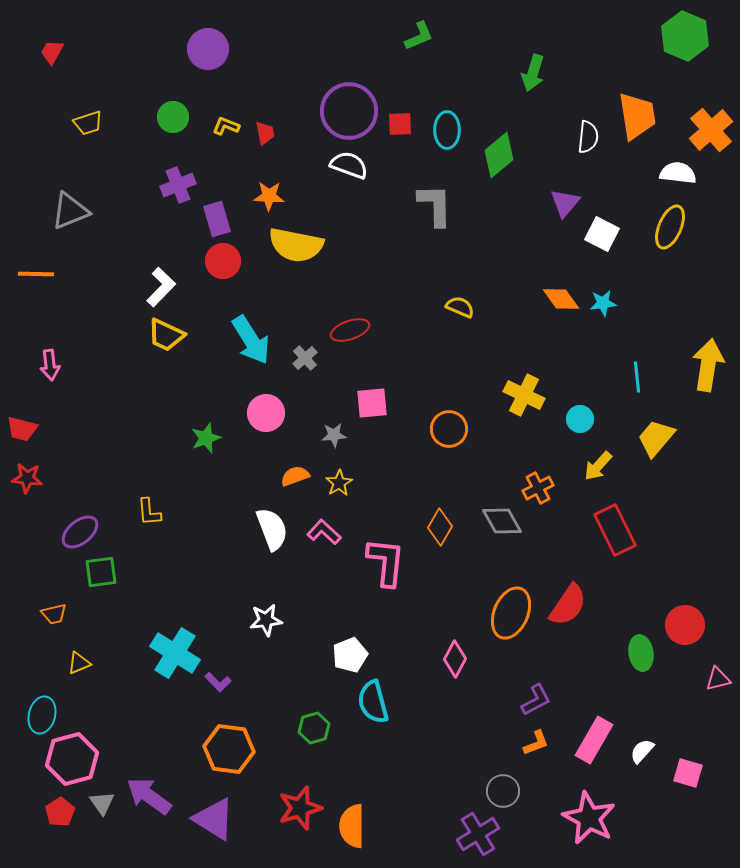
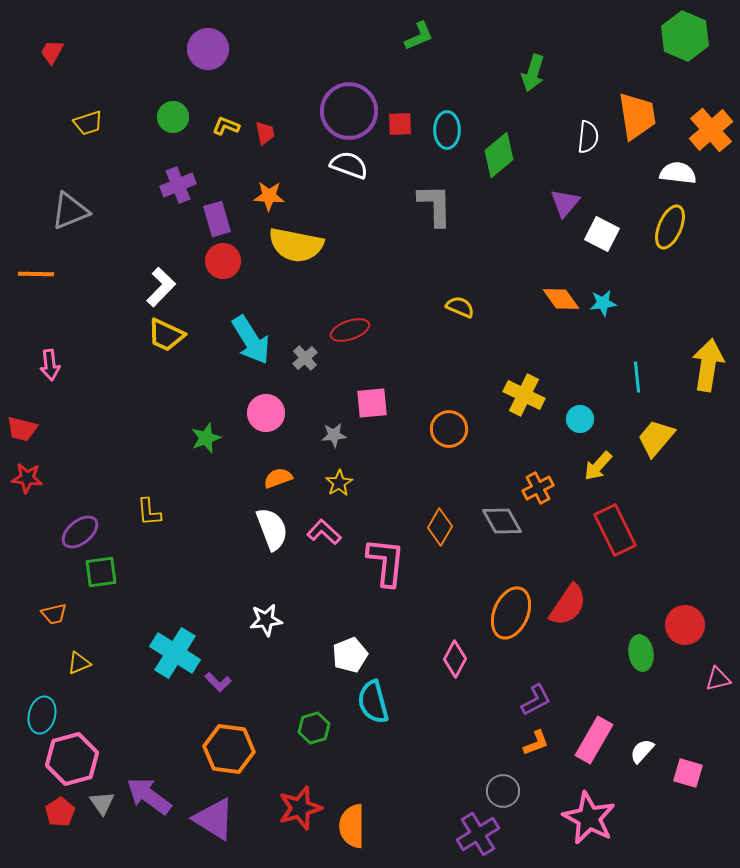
orange semicircle at (295, 476): moved 17 px left, 2 px down
